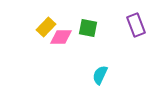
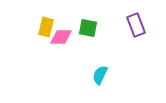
yellow rectangle: rotated 30 degrees counterclockwise
